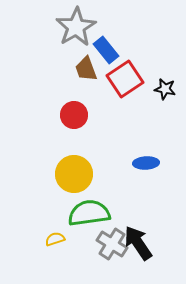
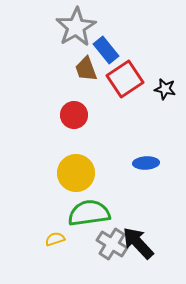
yellow circle: moved 2 px right, 1 px up
black arrow: rotated 9 degrees counterclockwise
